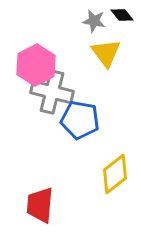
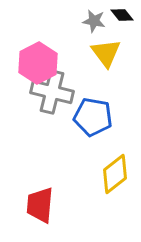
pink hexagon: moved 2 px right, 2 px up
blue pentagon: moved 13 px right, 3 px up
